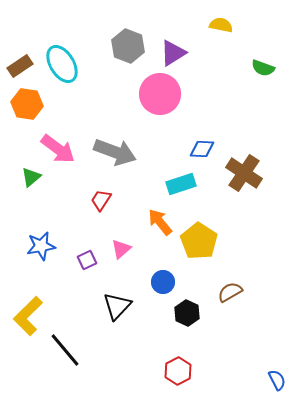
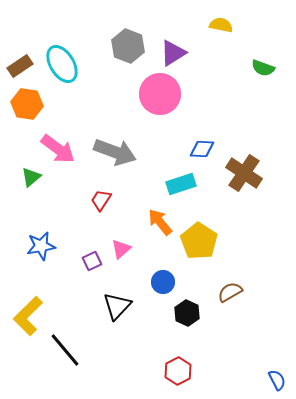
purple square: moved 5 px right, 1 px down
